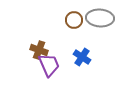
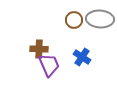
gray ellipse: moved 1 px down
brown cross: moved 1 px up; rotated 18 degrees counterclockwise
